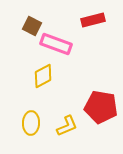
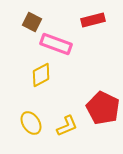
brown square: moved 4 px up
yellow diamond: moved 2 px left, 1 px up
red pentagon: moved 2 px right, 1 px down; rotated 16 degrees clockwise
yellow ellipse: rotated 35 degrees counterclockwise
